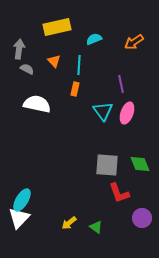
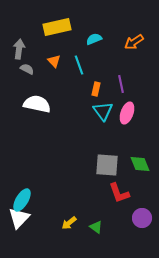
cyan line: rotated 24 degrees counterclockwise
orange rectangle: moved 21 px right
